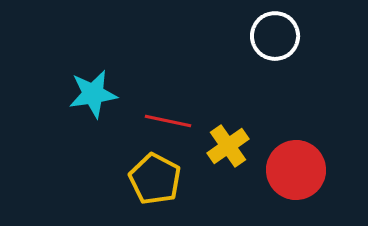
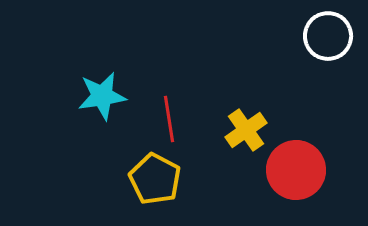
white circle: moved 53 px right
cyan star: moved 9 px right, 2 px down
red line: moved 1 px right, 2 px up; rotated 69 degrees clockwise
yellow cross: moved 18 px right, 16 px up
